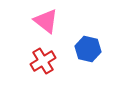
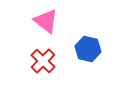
red cross: rotated 15 degrees counterclockwise
